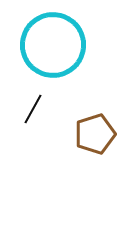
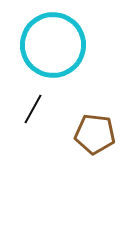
brown pentagon: rotated 24 degrees clockwise
